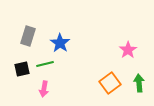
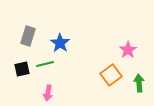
orange square: moved 1 px right, 8 px up
pink arrow: moved 4 px right, 4 px down
